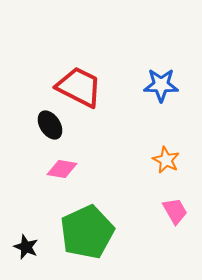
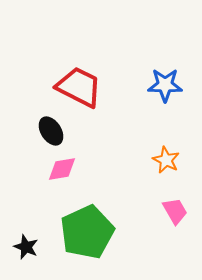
blue star: moved 4 px right
black ellipse: moved 1 px right, 6 px down
pink diamond: rotated 20 degrees counterclockwise
